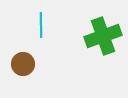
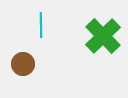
green cross: rotated 24 degrees counterclockwise
